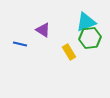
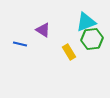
green hexagon: moved 2 px right, 1 px down
